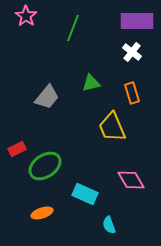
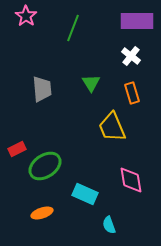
white cross: moved 1 px left, 4 px down
green triangle: rotated 48 degrees counterclockwise
gray trapezoid: moved 5 px left, 8 px up; rotated 44 degrees counterclockwise
pink diamond: rotated 20 degrees clockwise
